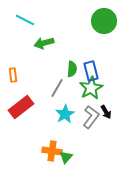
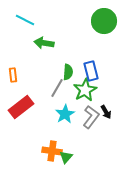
green arrow: rotated 24 degrees clockwise
green semicircle: moved 4 px left, 3 px down
green star: moved 6 px left, 2 px down
